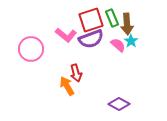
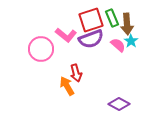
pink circle: moved 10 px right
